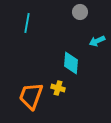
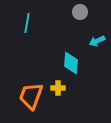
yellow cross: rotated 16 degrees counterclockwise
